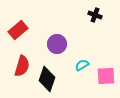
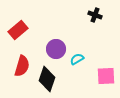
purple circle: moved 1 px left, 5 px down
cyan semicircle: moved 5 px left, 6 px up
